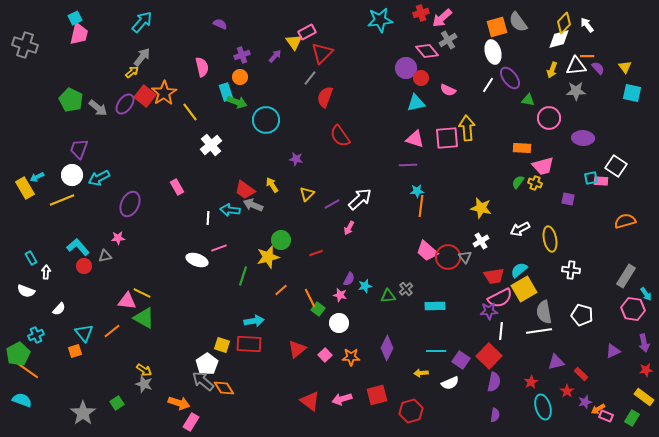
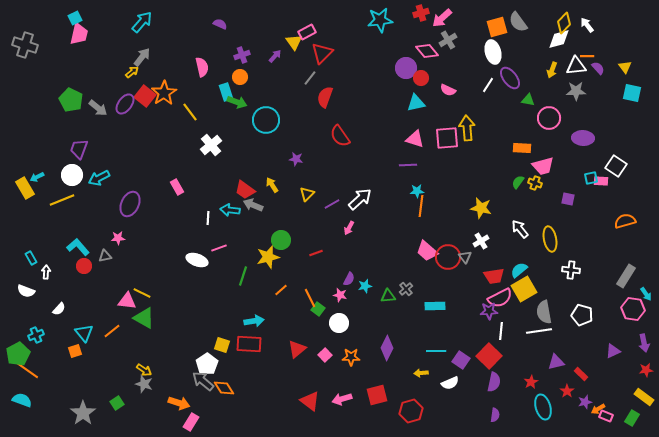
white arrow at (520, 229): rotated 78 degrees clockwise
